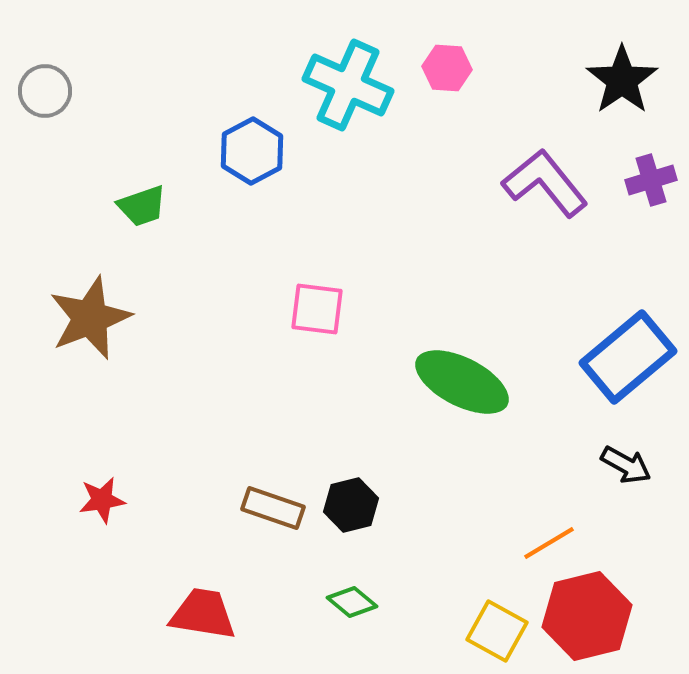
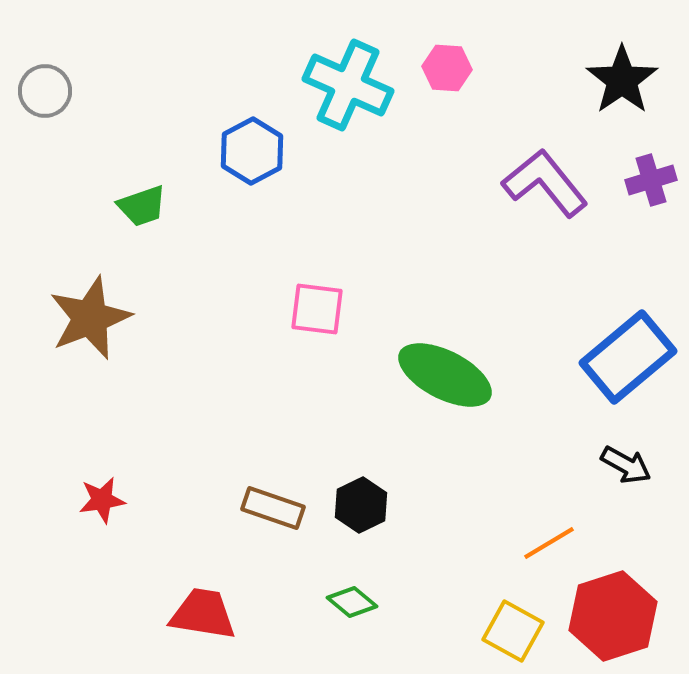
green ellipse: moved 17 px left, 7 px up
black hexagon: moved 10 px right; rotated 12 degrees counterclockwise
red hexagon: moved 26 px right; rotated 4 degrees counterclockwise
yellow square: moved 16 px right
